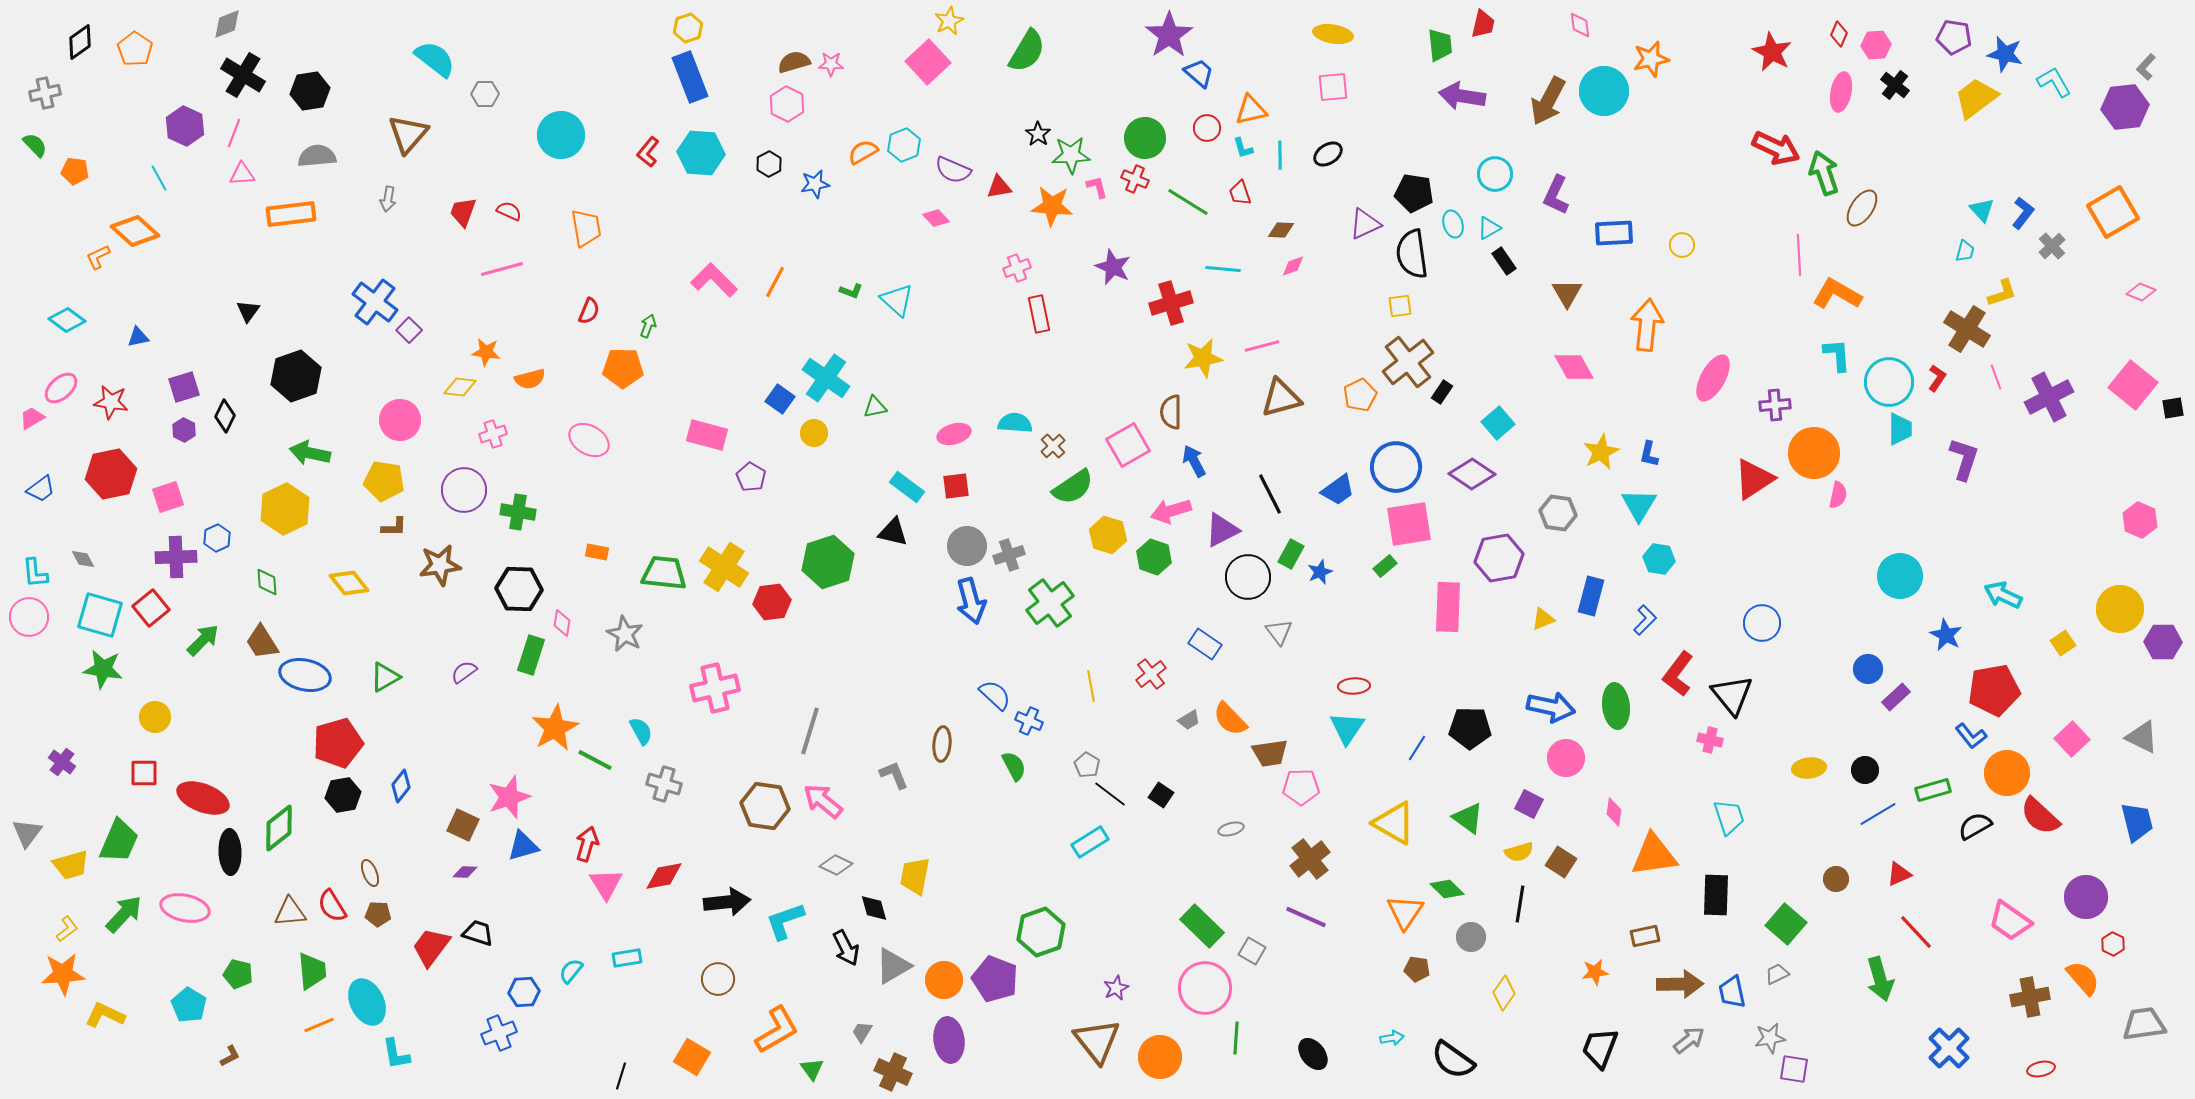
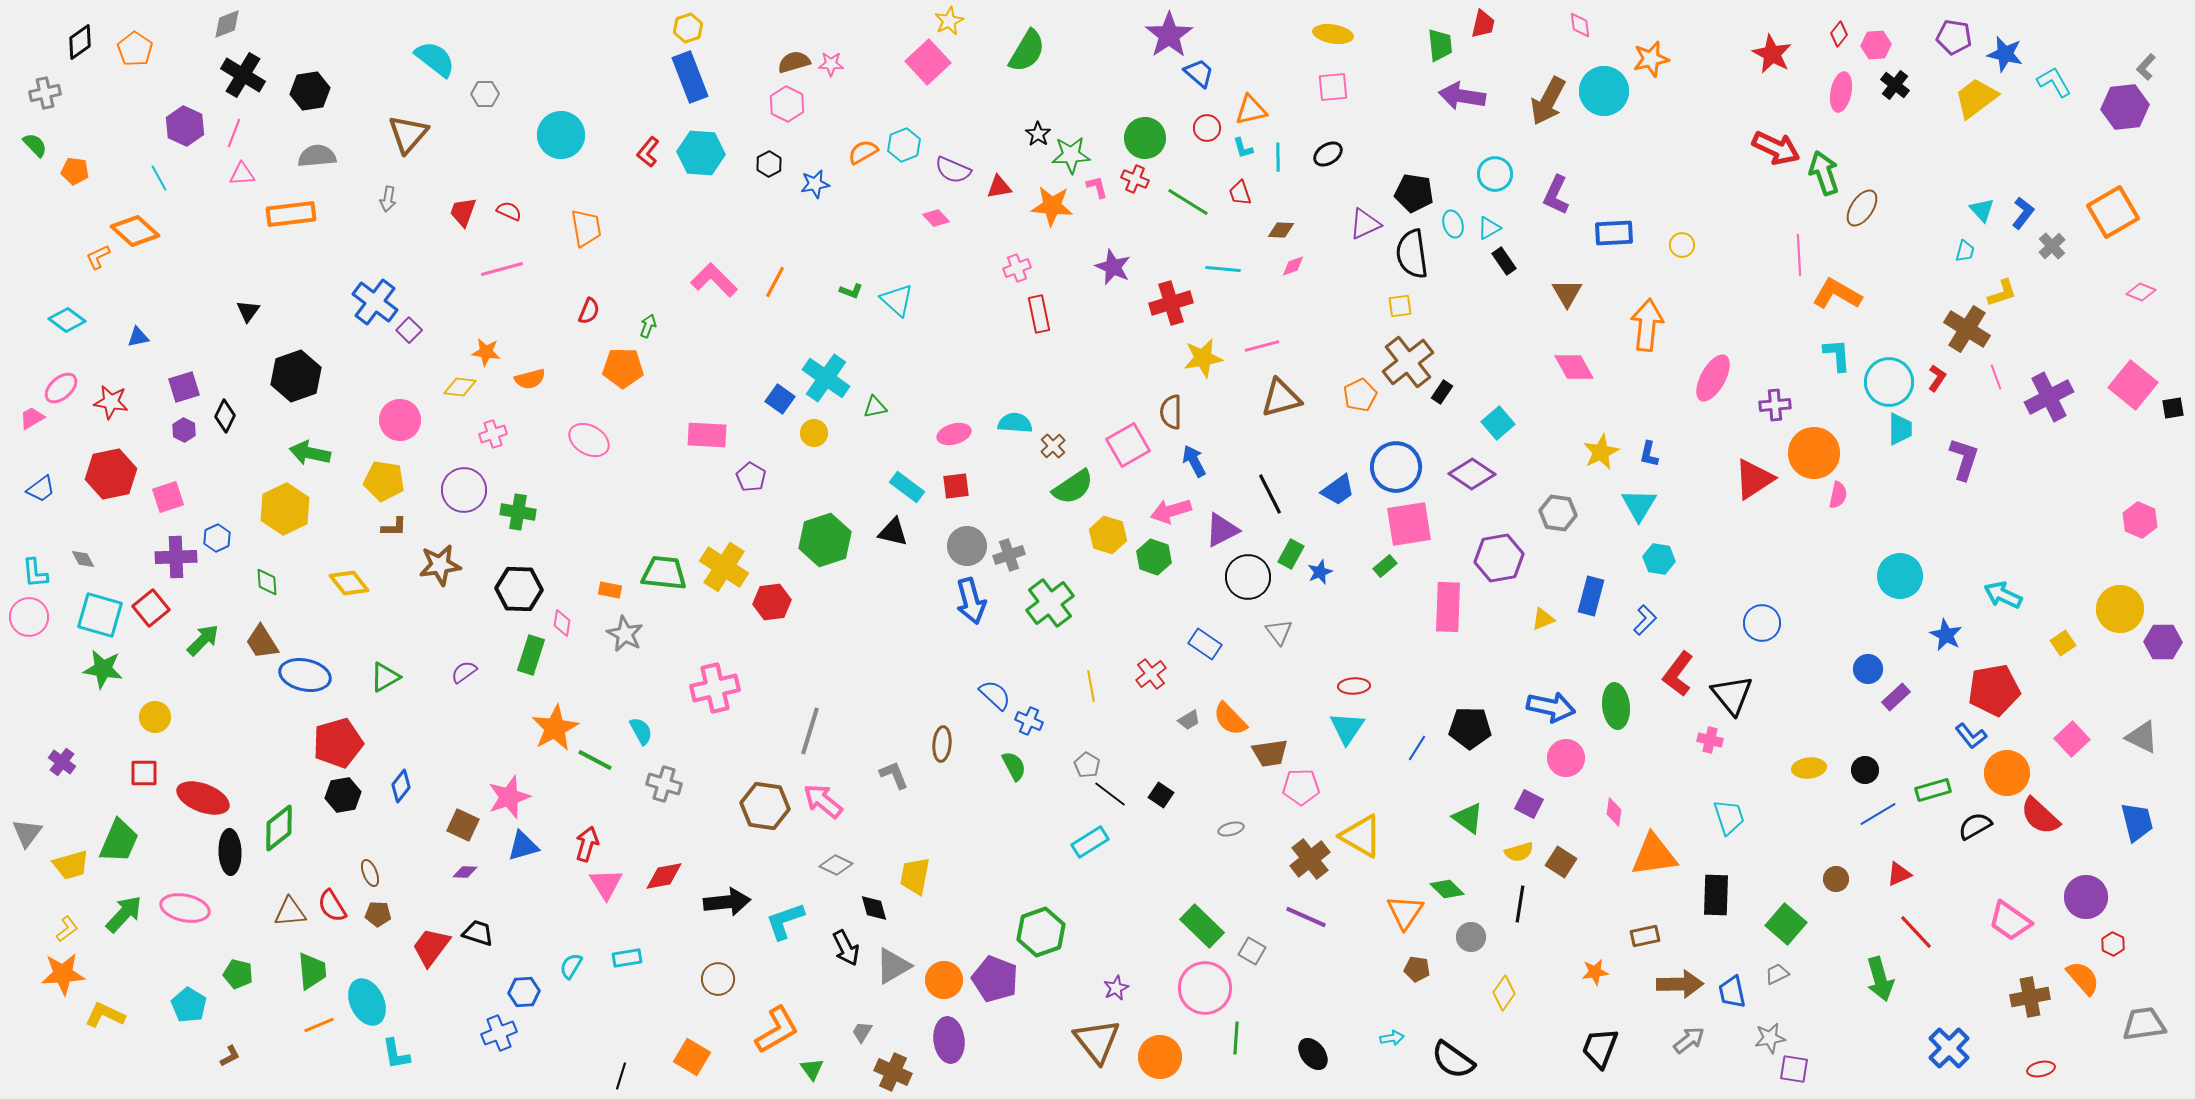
red diamond at (1839, 34): rotated 15 degrees clockwise
red star at (1772, 52): moved 2 px down
cyan line at (1280, 155): moved 2 px left, 2 px down
pink rectangle at (707, 435): rotated 12 degrees counterclockwise
orange rectangle at (597, 552): moved 13 px right, 38 px down
green hexagon at (828, 562): moved 3 px left, 22 px up
yellow triangle at (1394, 823): moved 33 px left, 13 px down
cyan semicircle at (571, 971): moved 5 px up; rotated 8 degrees counterclockwise
